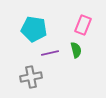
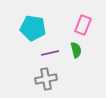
cyan pentagon: moved 1 px left, 1 px up
gray cross: moved 15 px right, 2 px down
